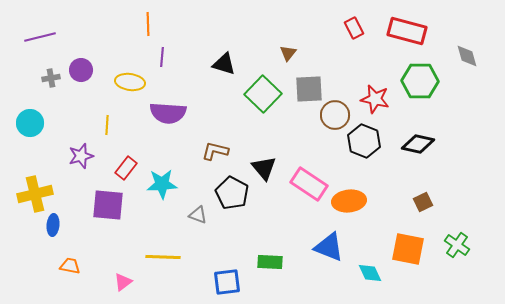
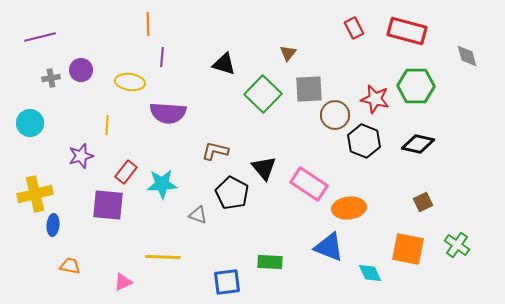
green hexagon at (420, 81): moved 4 px left, 5 px down
red rectangle at (126, 168): moved 4 px down
orange ellipse at (349, 201): moved 7 px down
pink triangle at (123, 282): rotated 12 degrees clockwise
